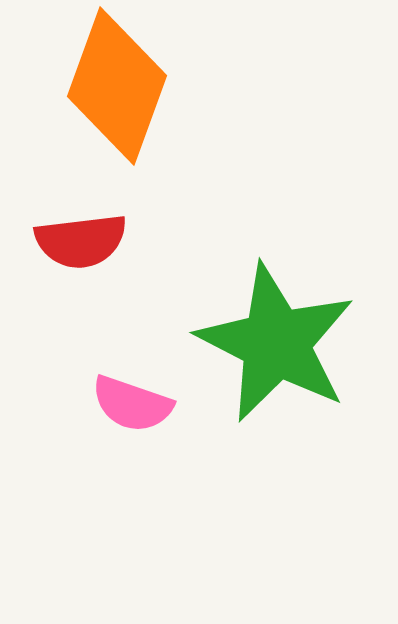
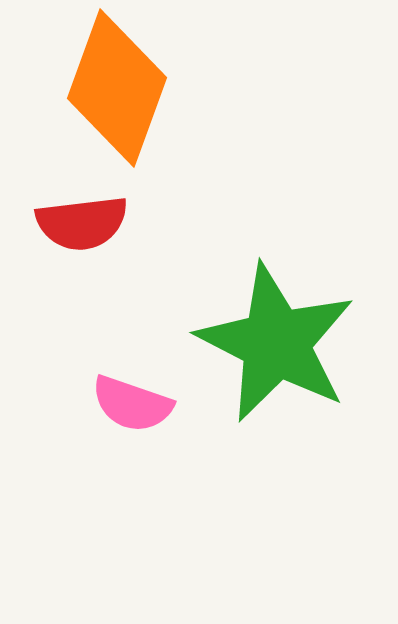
orange diamond: moved 2 px down
red semicircle: moved 1 px right, 18 px up
